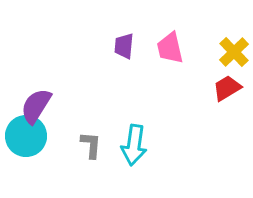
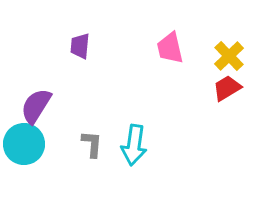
purple trapezoid: moved 44 px left
yellow cross: moved 5 px left, 4 px down
cyan circle: moved 2 px left, 8 px down
gray L-shape: moved 1 px right, 1 px up
